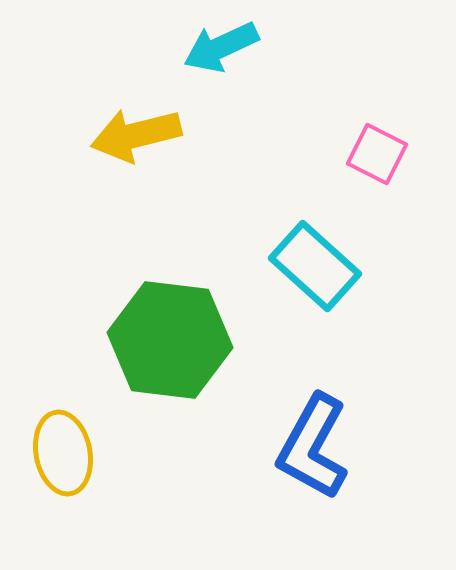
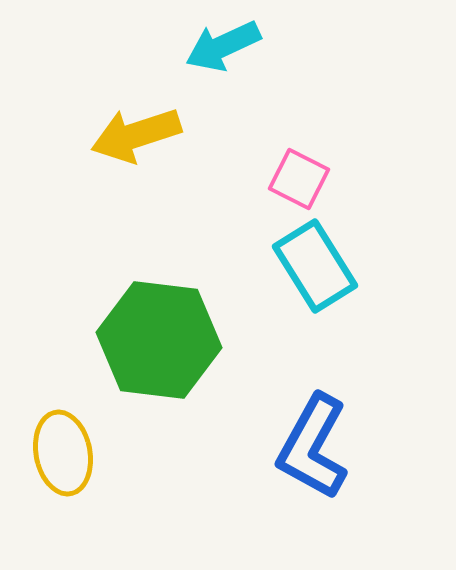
cyan arrow: moved 2 px right, 1 px up
yellow arrow: rotated 4 degrees counterclockwise
pink square: moved 78 px left, 25 px down
cyan rectangle: rotated 16 degrees clockwise
green hexagon: moved 11 px left
